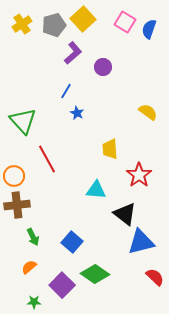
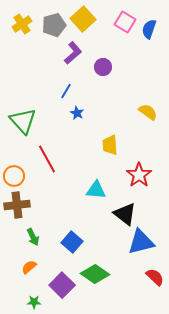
yellow trapezoid: moved 4 px up
